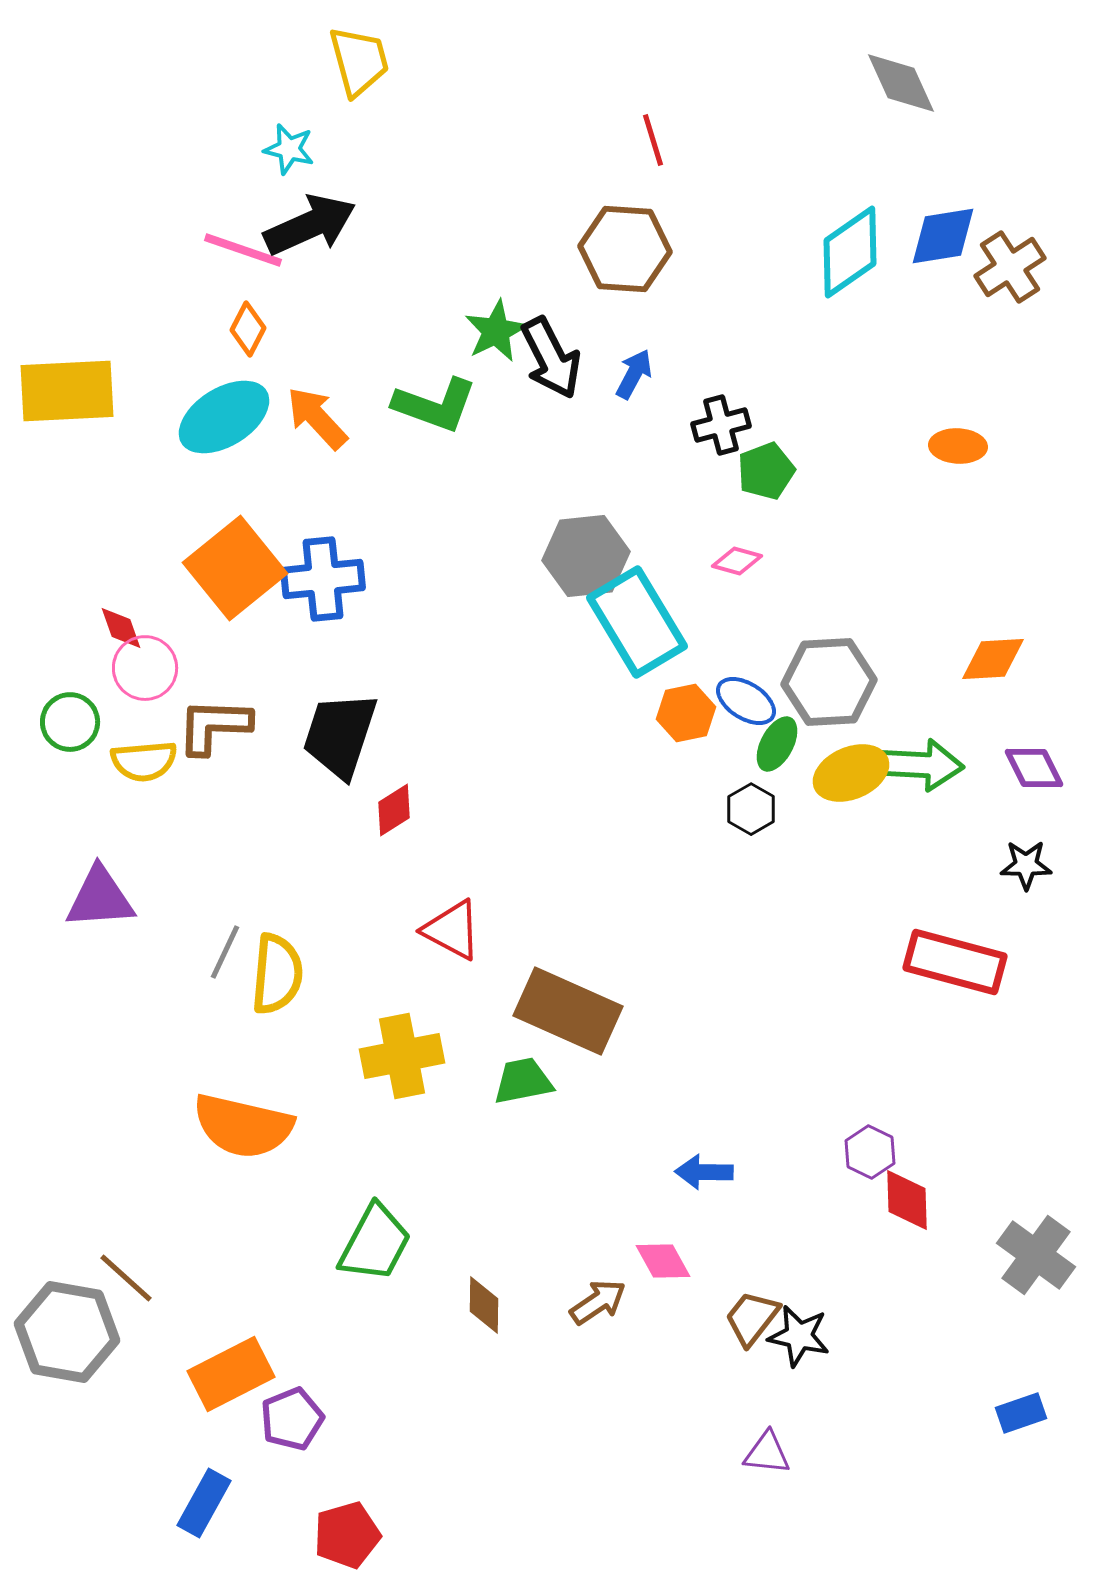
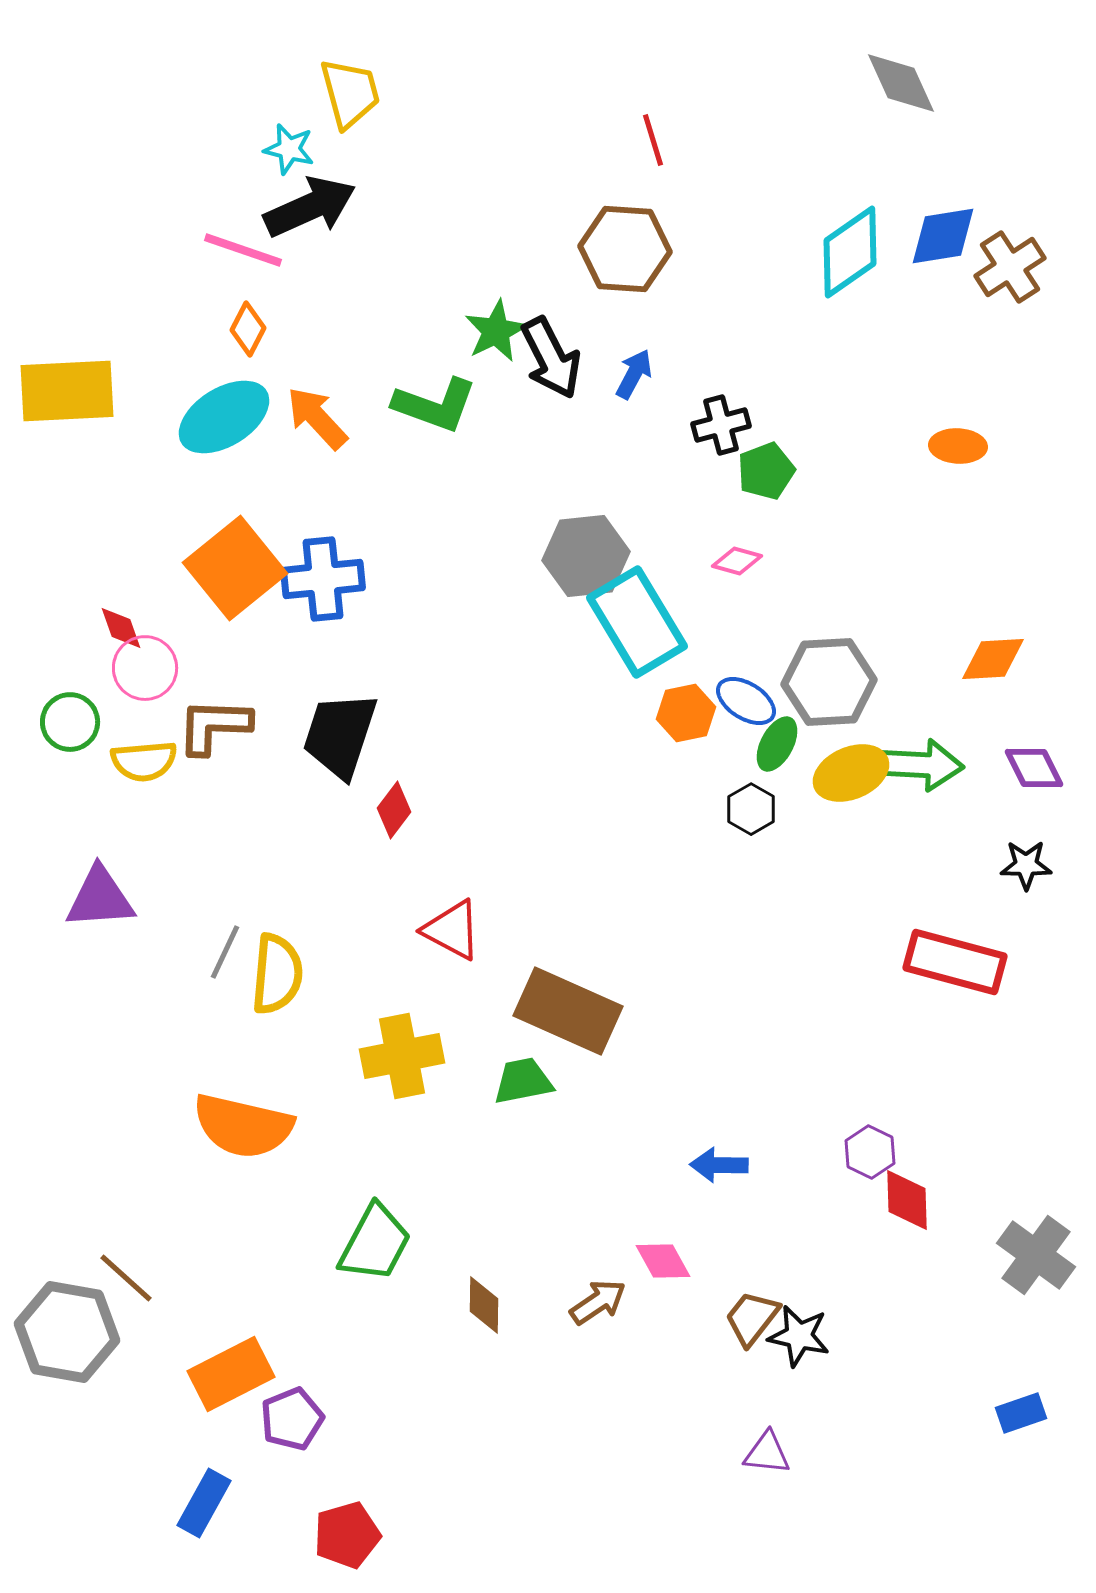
yellow trapezoid at (359, 61): moved 9 px left, 32 px down
black arrow at (310, 225): moved 18 px up
red diamond at (394, 810): rotated 20 degrees counterclockwise
blue arrow at (704, 1172): moved 15 px right, 7 px up
